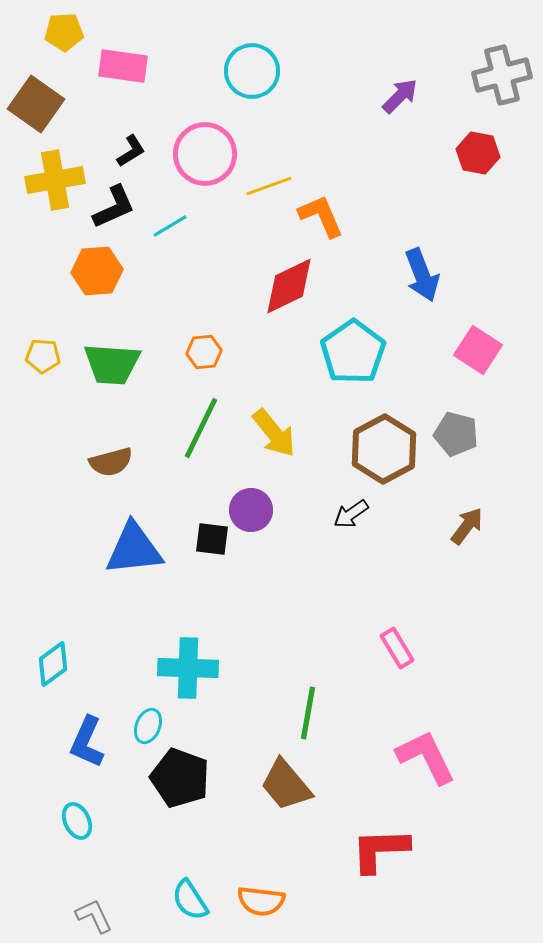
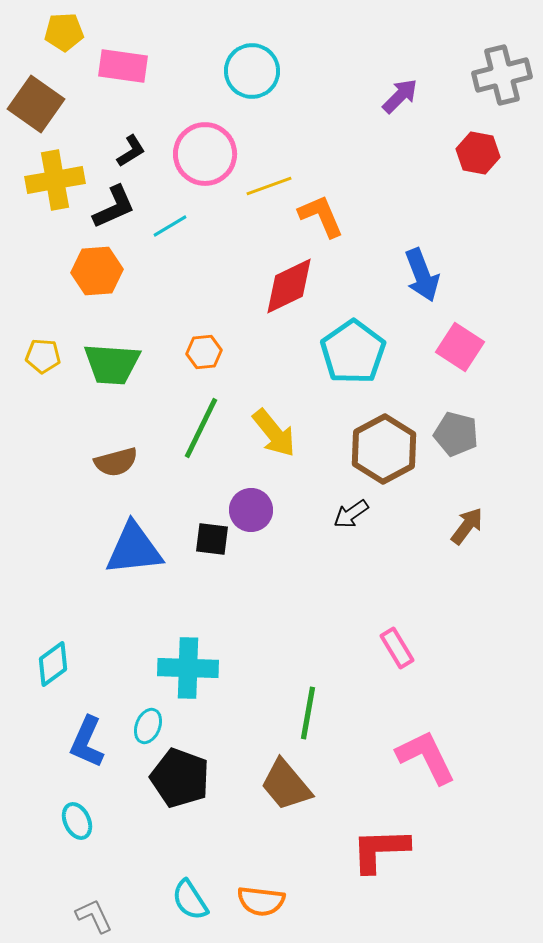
pink square at (478, 350): moved 18 px left, 3 px up
brown semicircle at (111, 462): moved 5 px right
